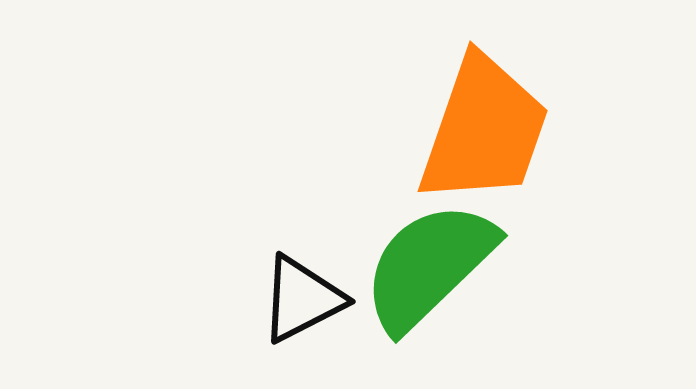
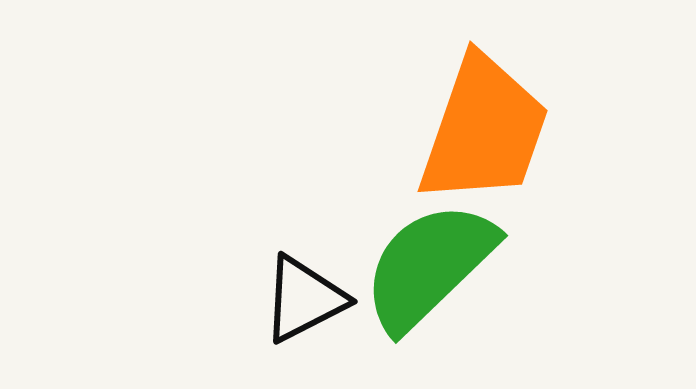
black triangle: moved 2 px right
